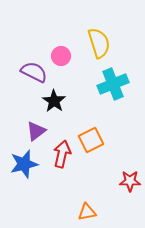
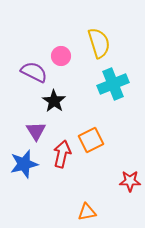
purple triangle: rotated 25 degrees counterclockwise
